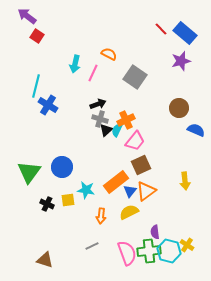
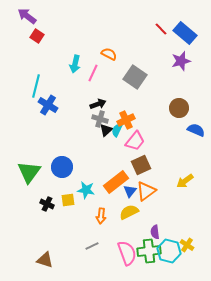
yellow arrow: rotated 60 degrees clockwise
